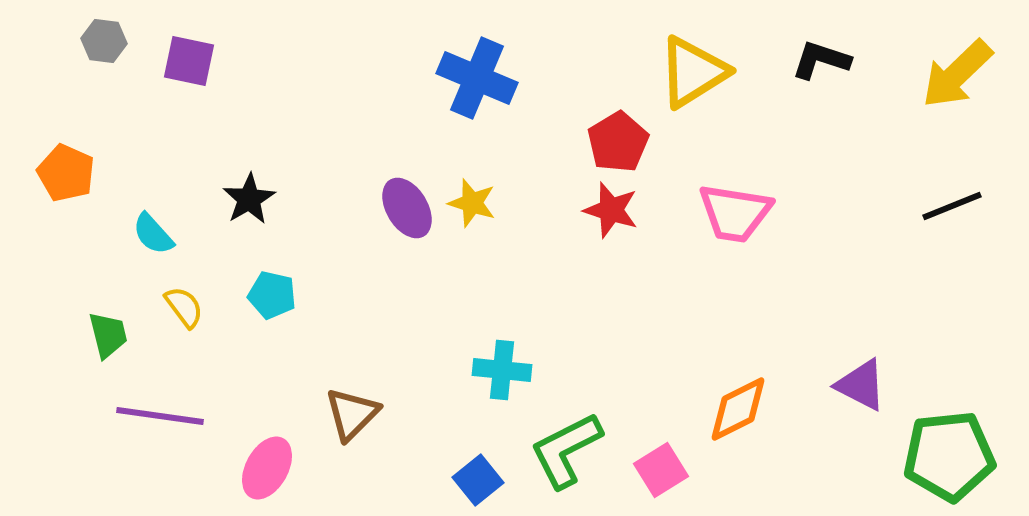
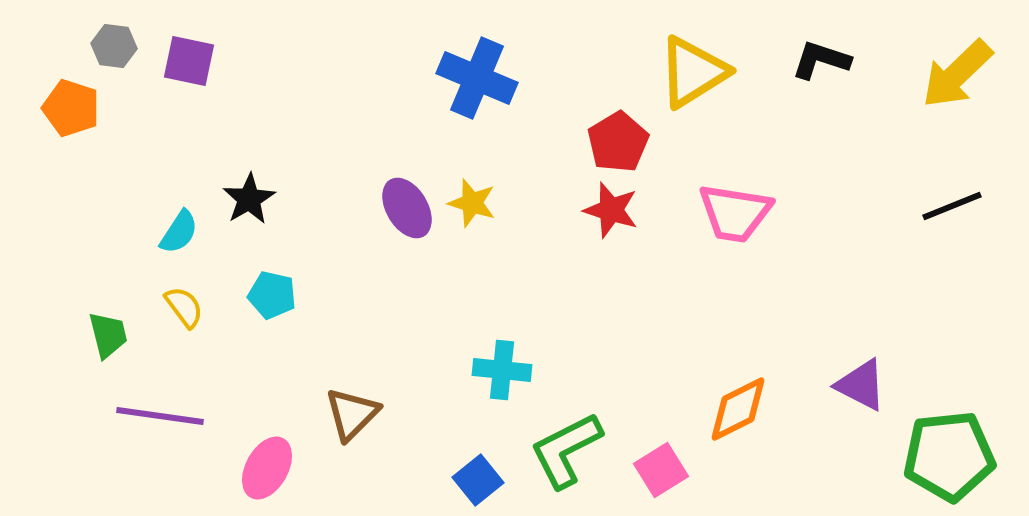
gray hexagon: moved 10 px right, 5 px down
orange pentagon: moved 5 px right, 65 px up; rotated 6 degrees counterclockwise
cyan semicircle: moved 26 px right, 2 px up; rotated 105 degrees counterclockwise
